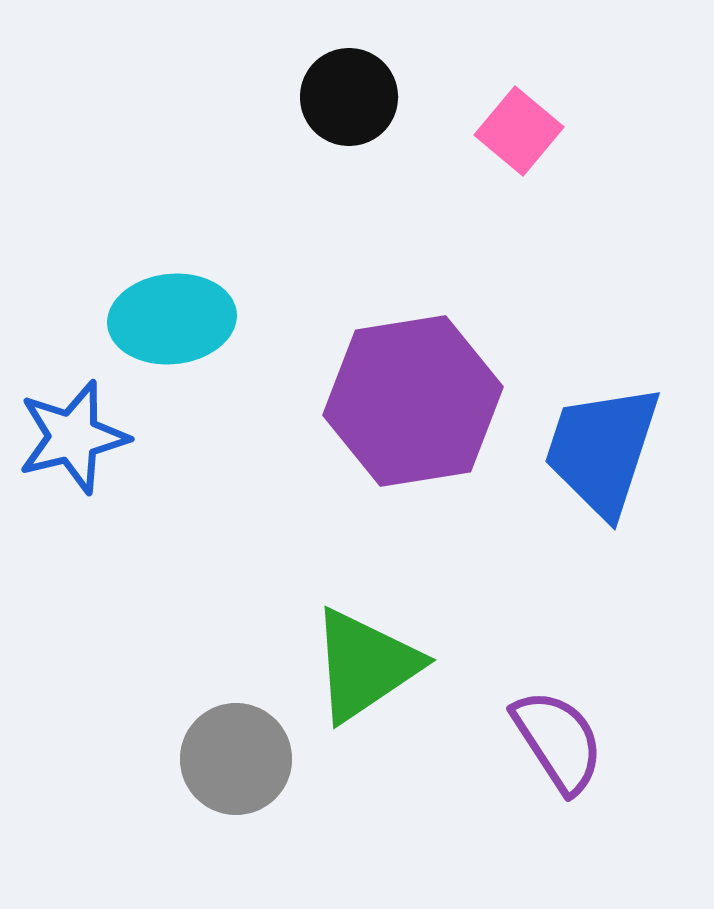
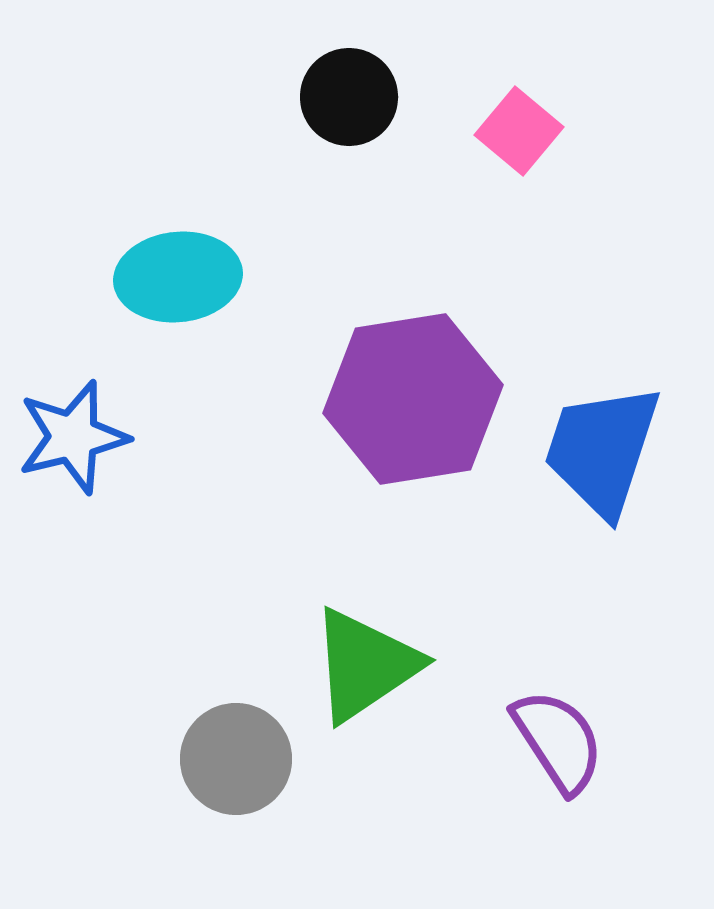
cyan ellipse: moved 6 px right, 42 px up
purple hexagon: moved 2 px up
